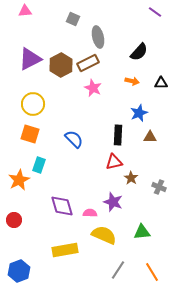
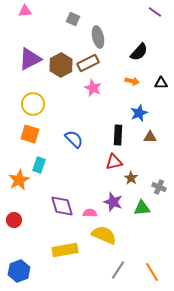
green triangle: moved 24 px up
